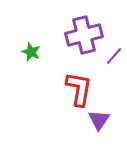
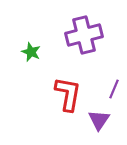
purple line: moved 33 px down; rotated 18 degrees counterclockwise
red L-shape: moved 11 px left, 5 px down
